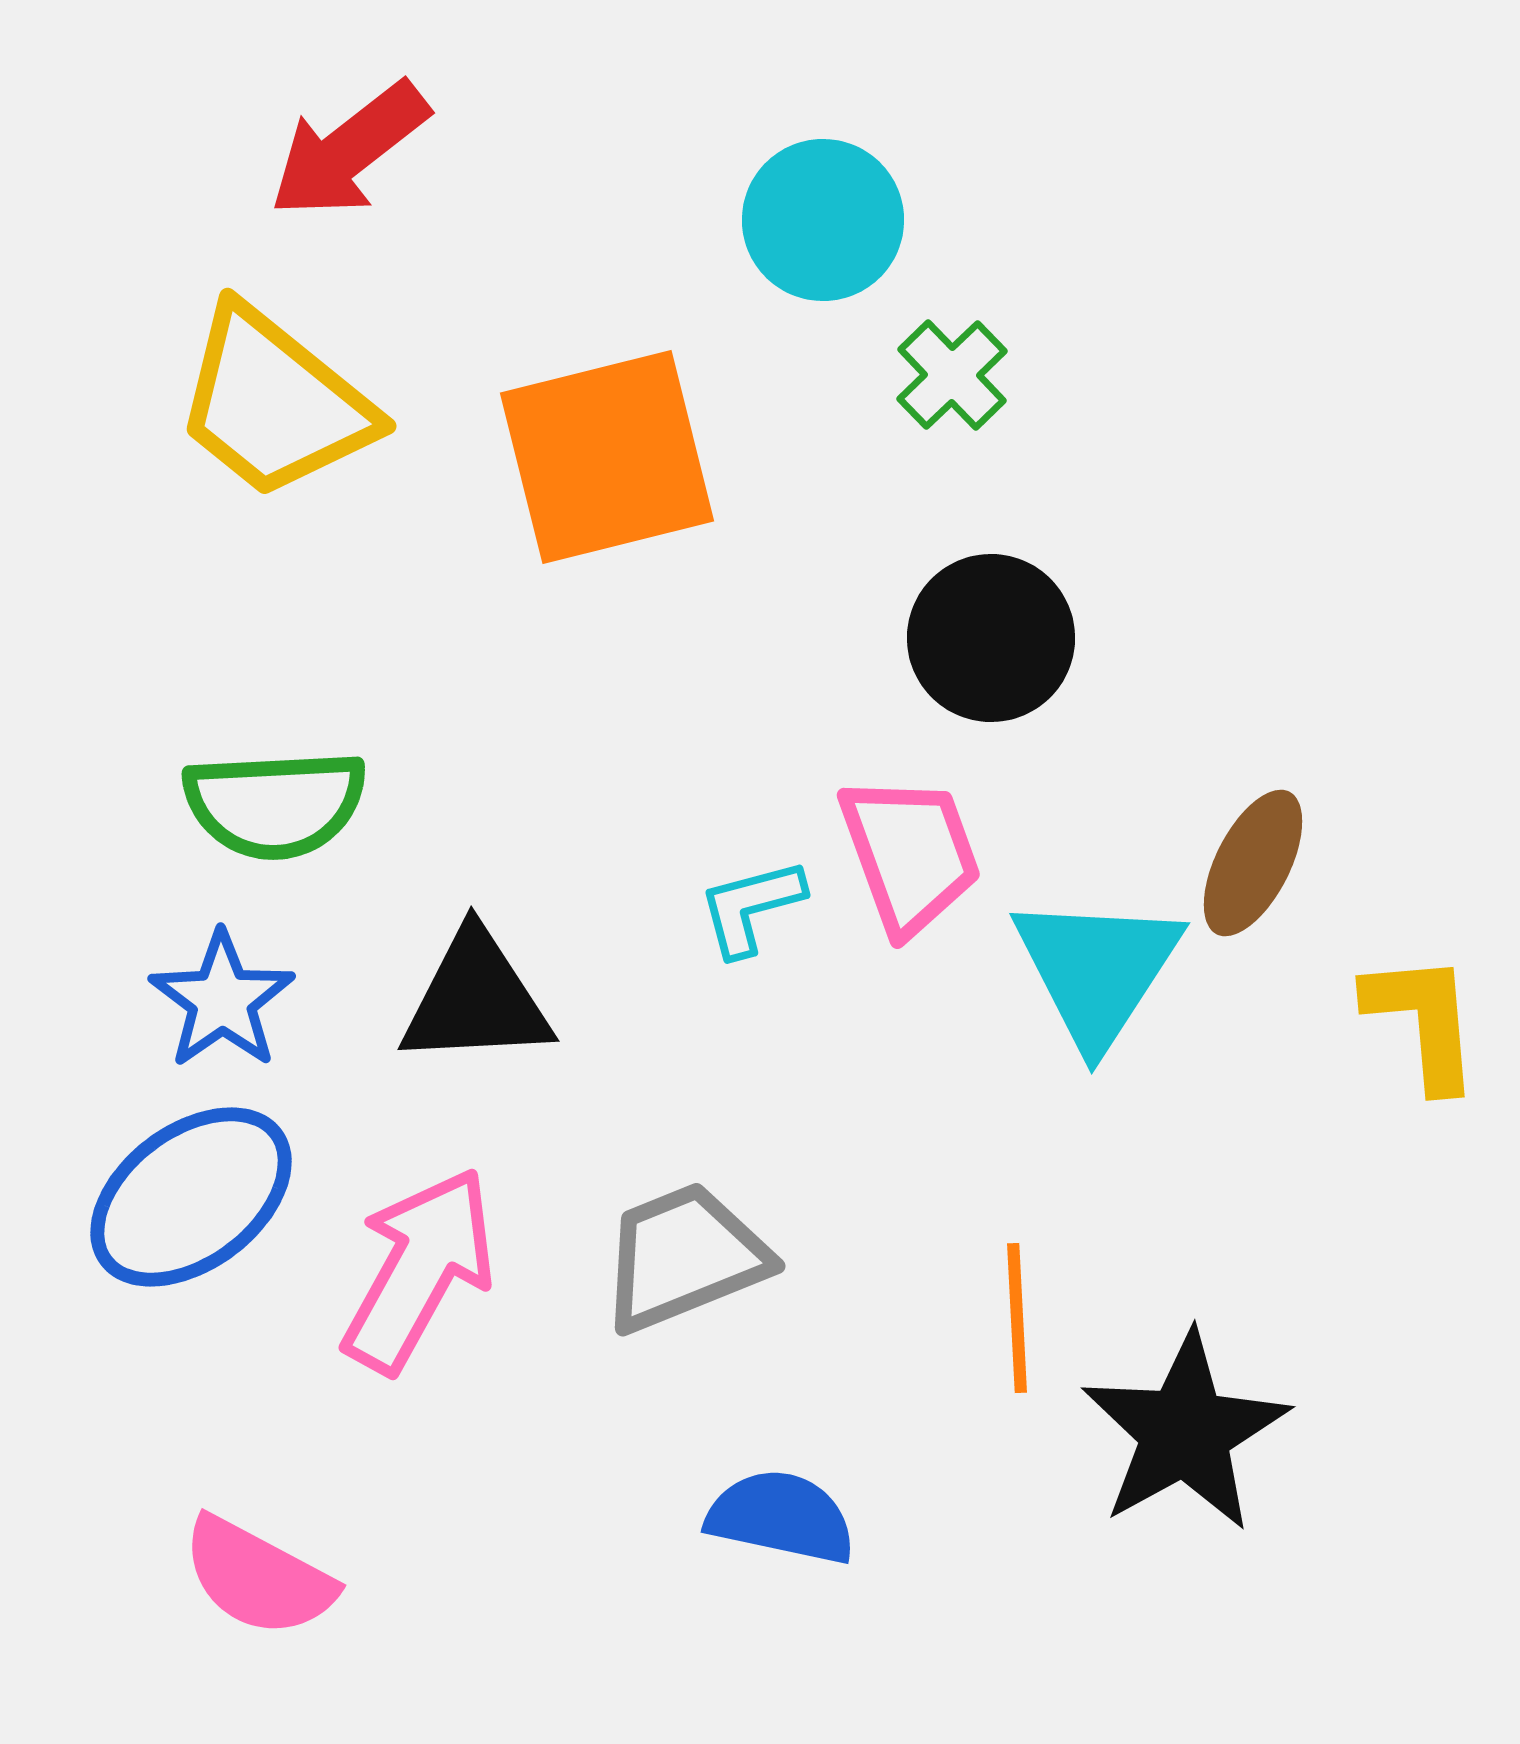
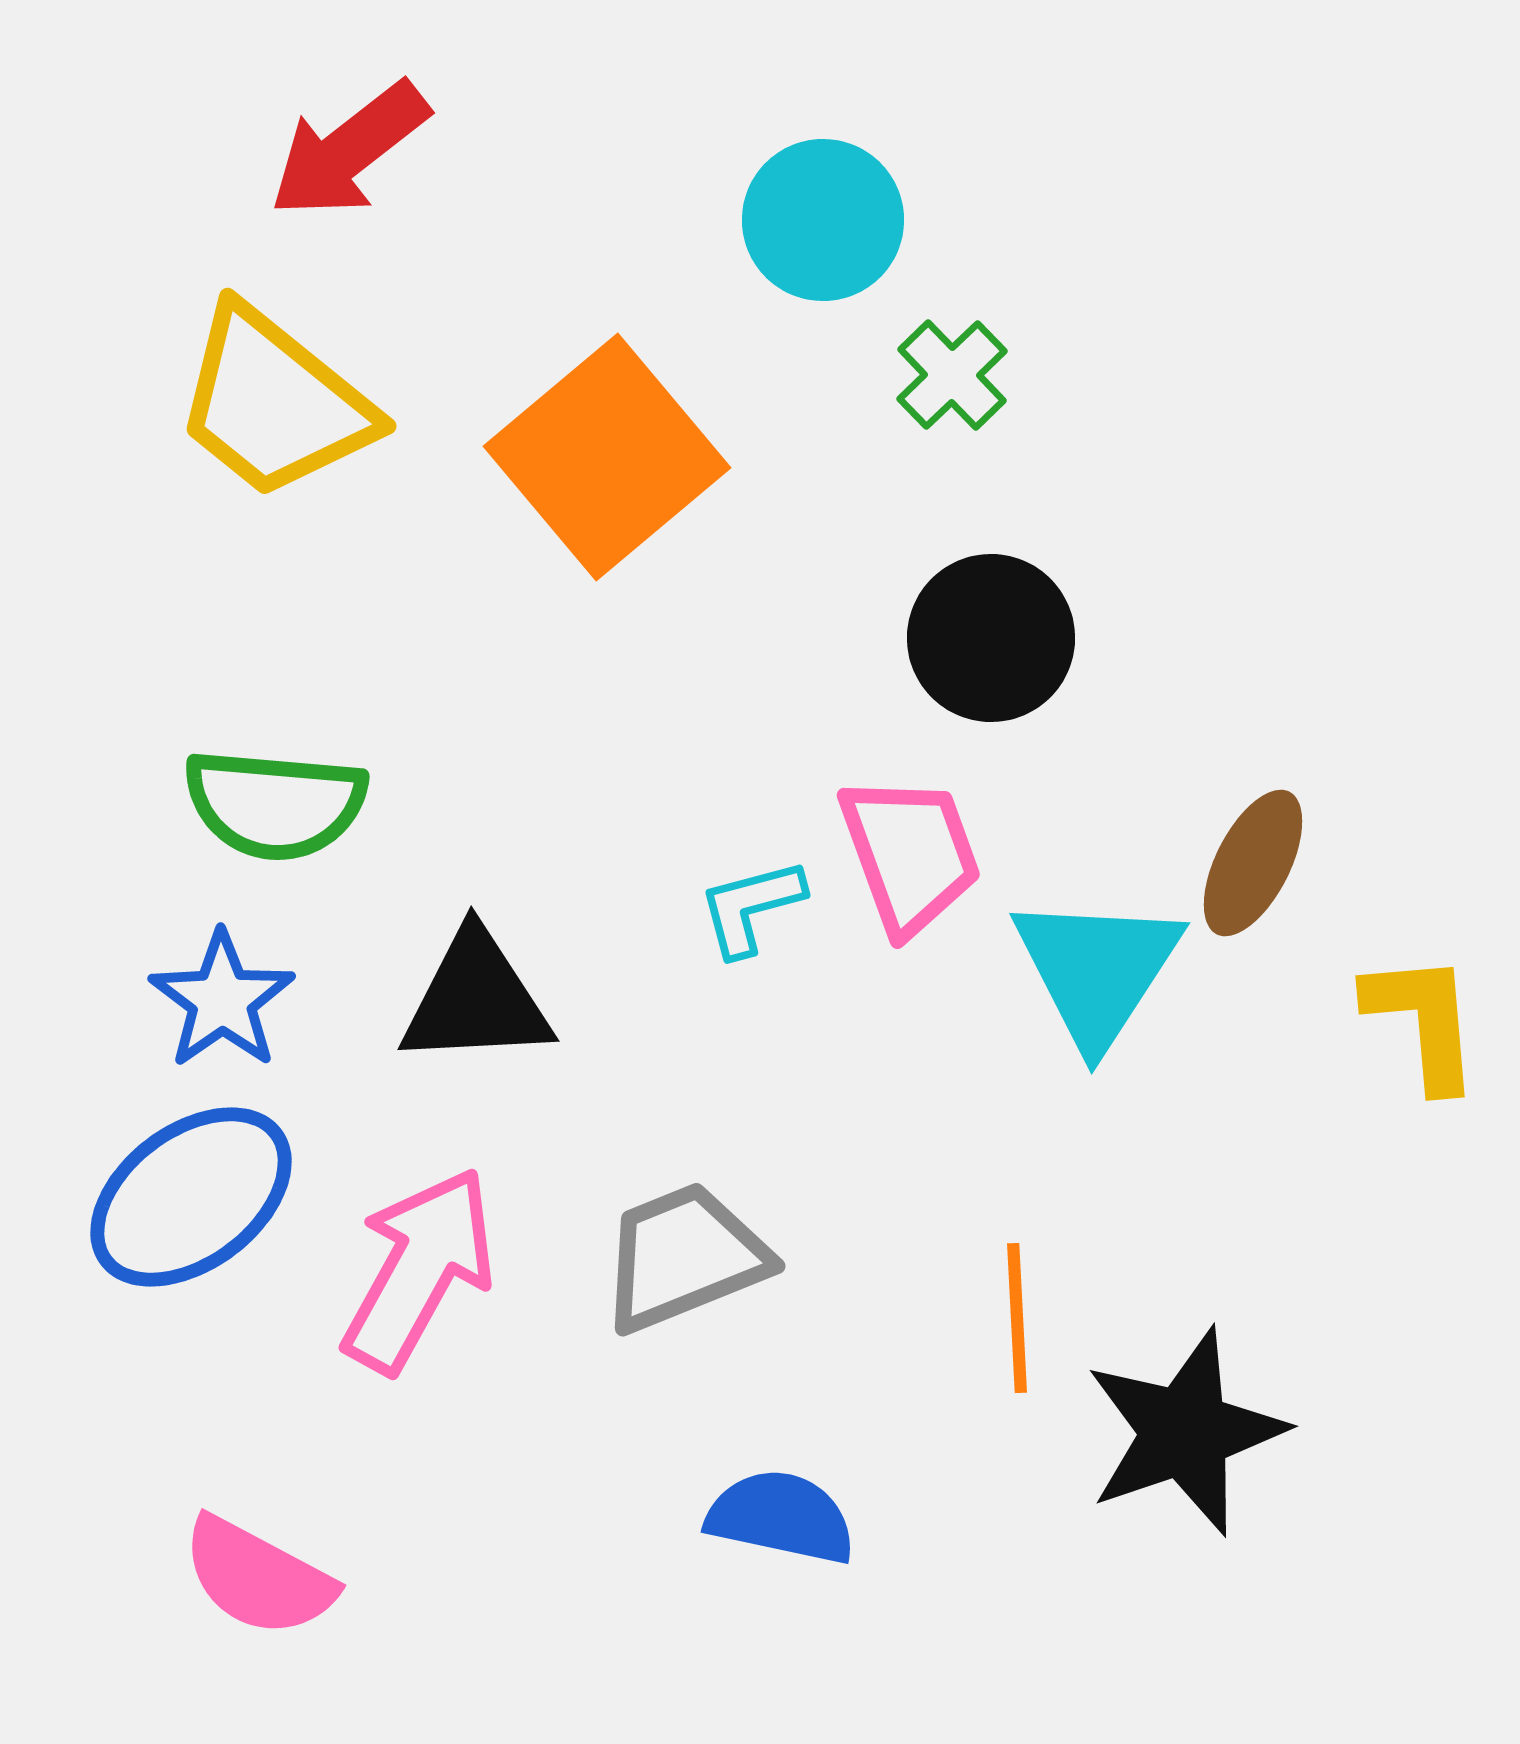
orange square: rotated 26 degrees counterclockwise
green semicircle: rotated 8 degrees clockwise
black star: rotated 10 degrees clockwise
